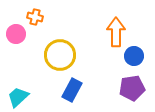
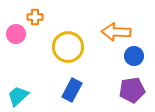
orange cross: rotated 14 degrees counterclockwise
orange arrow: rotated 88 degrees counterclockwise
yellow circle: moved 8 px right, 8 px up
purple pentagon: moved 2 px down
cyan trapezoid: moved 1 px up
